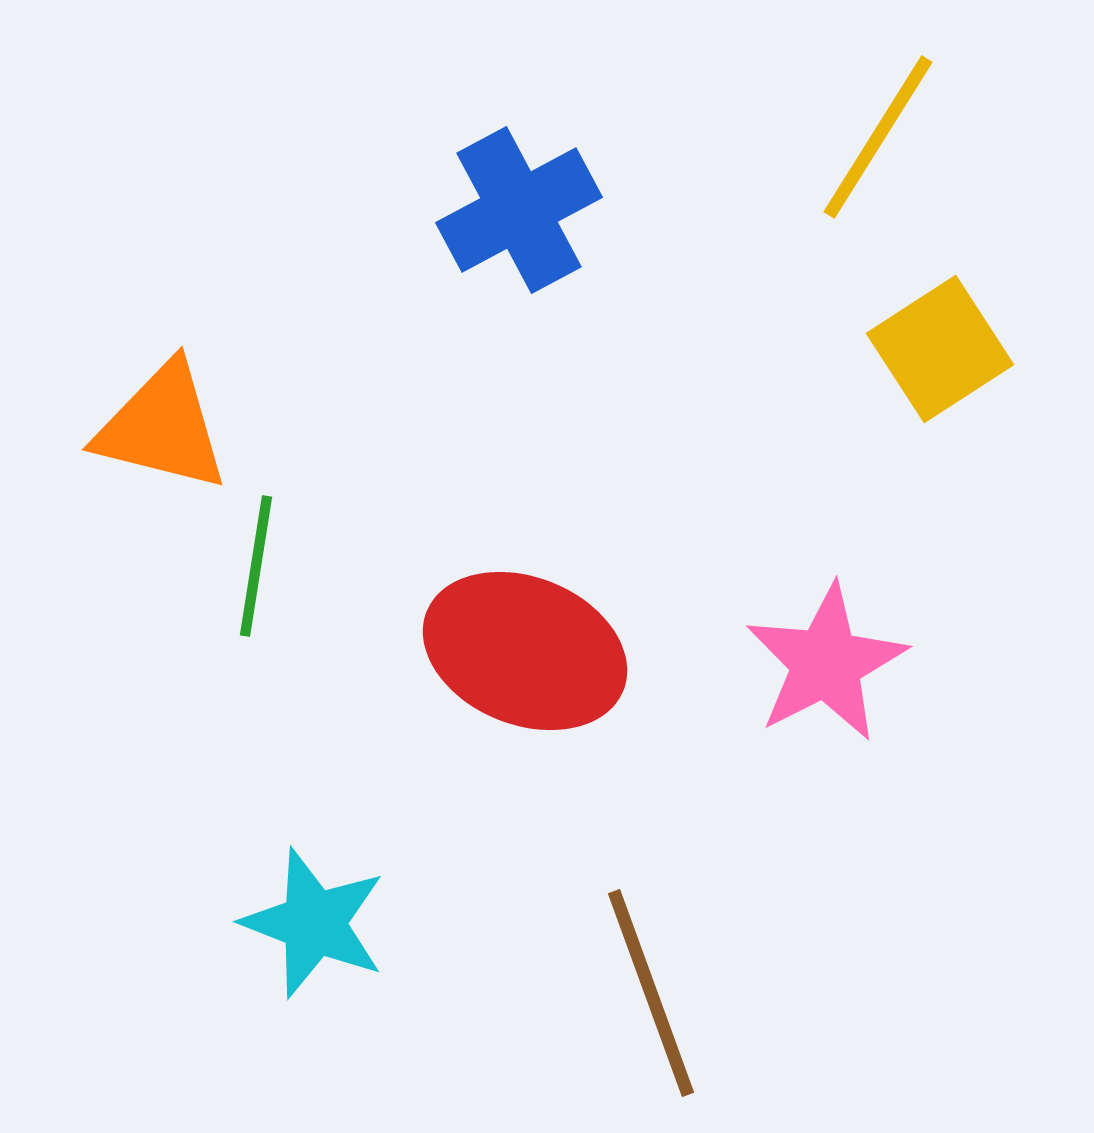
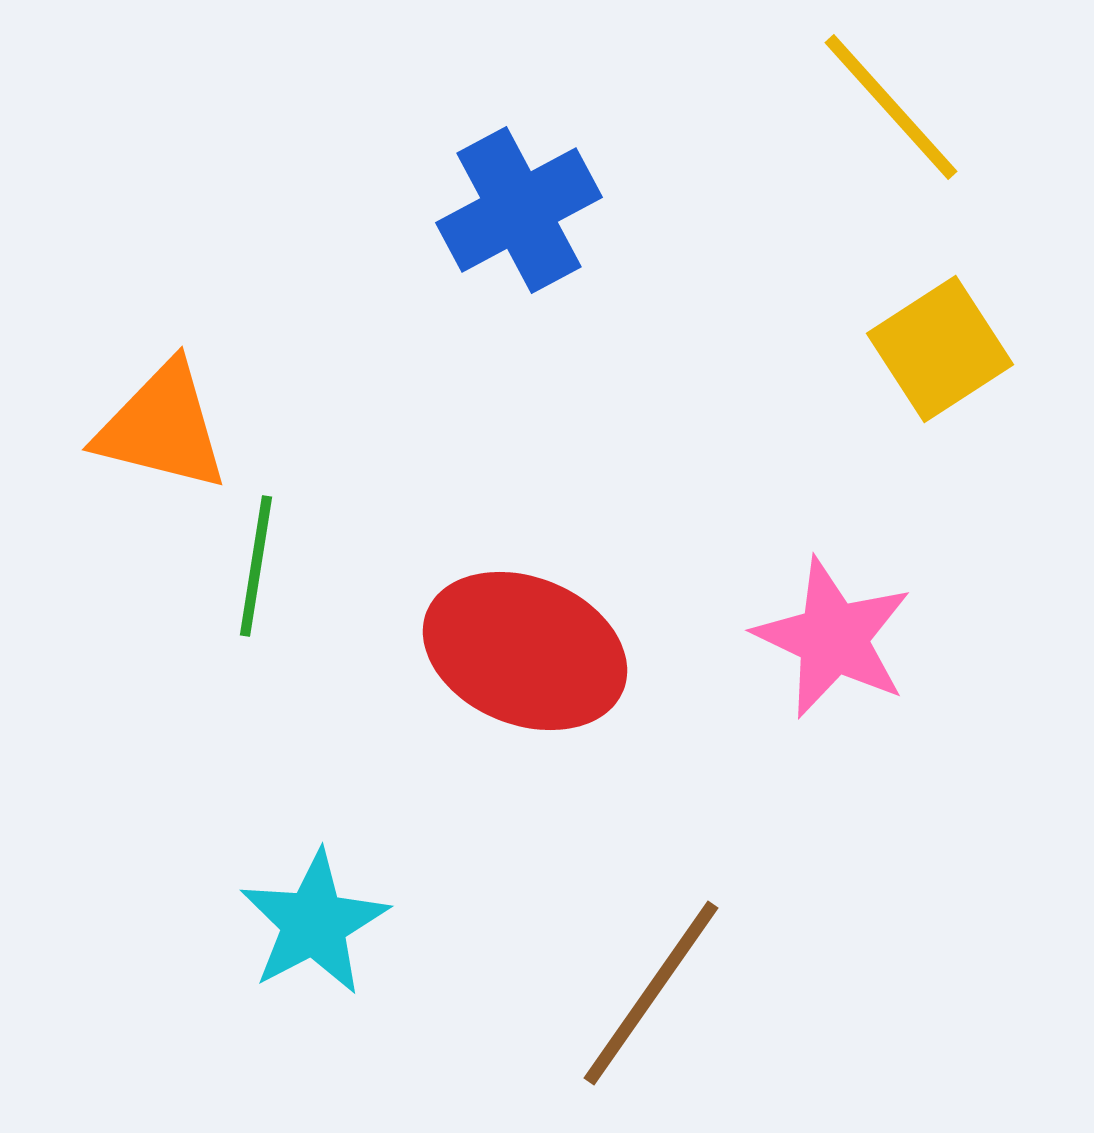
yellow line: moved 13 px right, 30 px up; rotated 74 degrees counterclockwise
pink star: moved 7 px right, 25 px up; rotated 20 degrees counterclockwise
cyan star: rotated 23 degrees clockwise
brown line: rotated 55 degrees clockwise
